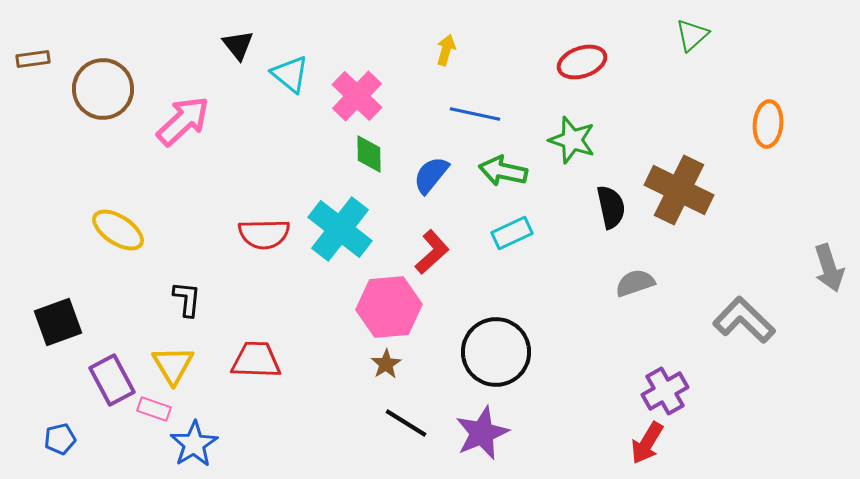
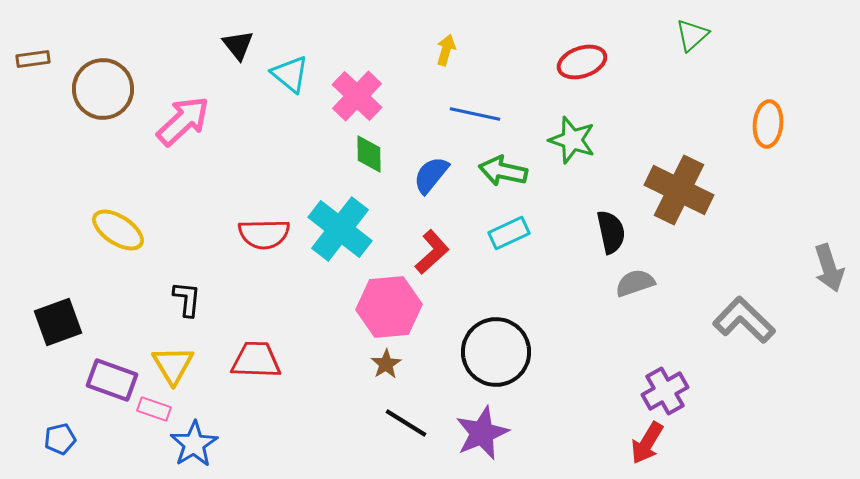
black semicircle: moved 25 px down
cyan rectangle: moved 3 px left
purple rectangle: rotated 42 degrees counterclockwise
